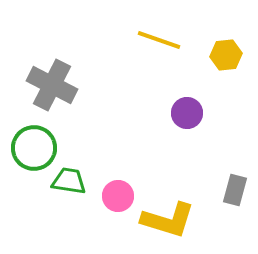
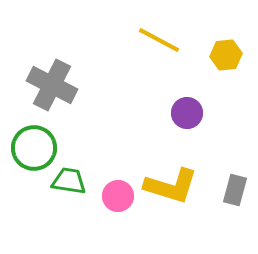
yellow line: rotated 9 degrees clockwise
yellow L-shape: moved 3 px right, 34 px up
